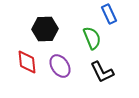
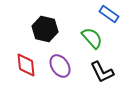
blue rectangle: rotated 30 degrees counterclockwise
black hexagon: rotated 15 degrees clockwise
green semicircle: rotated 20 degrees counterclockwise
red diamond: moved 1 px left, 3 px down
